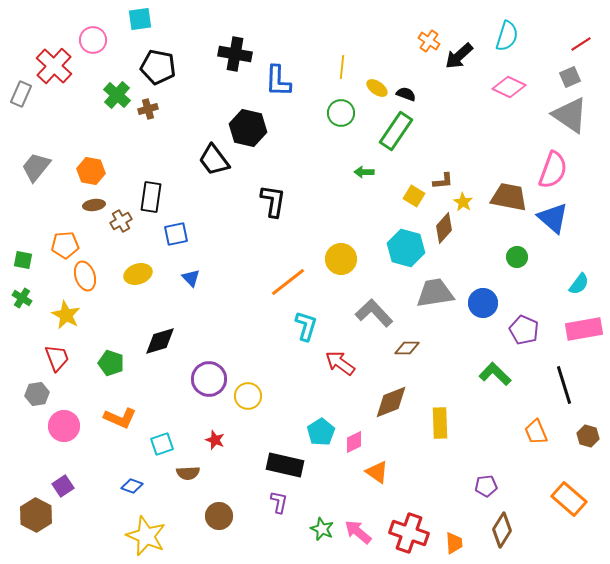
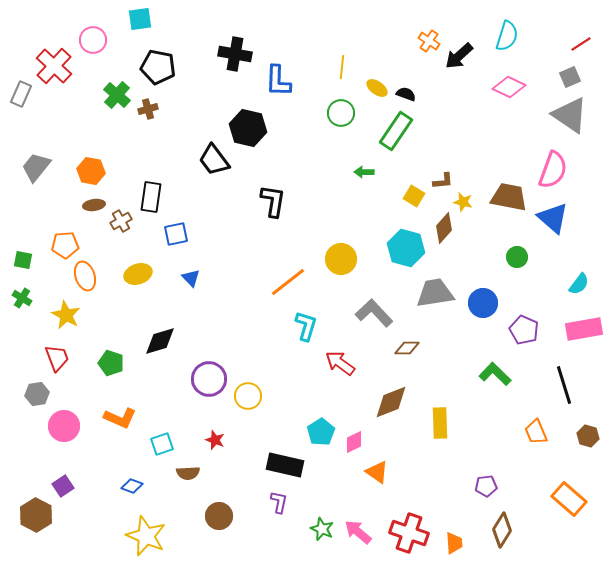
yellow star at (463, 202): rotated 18 degrees counterclockwise
